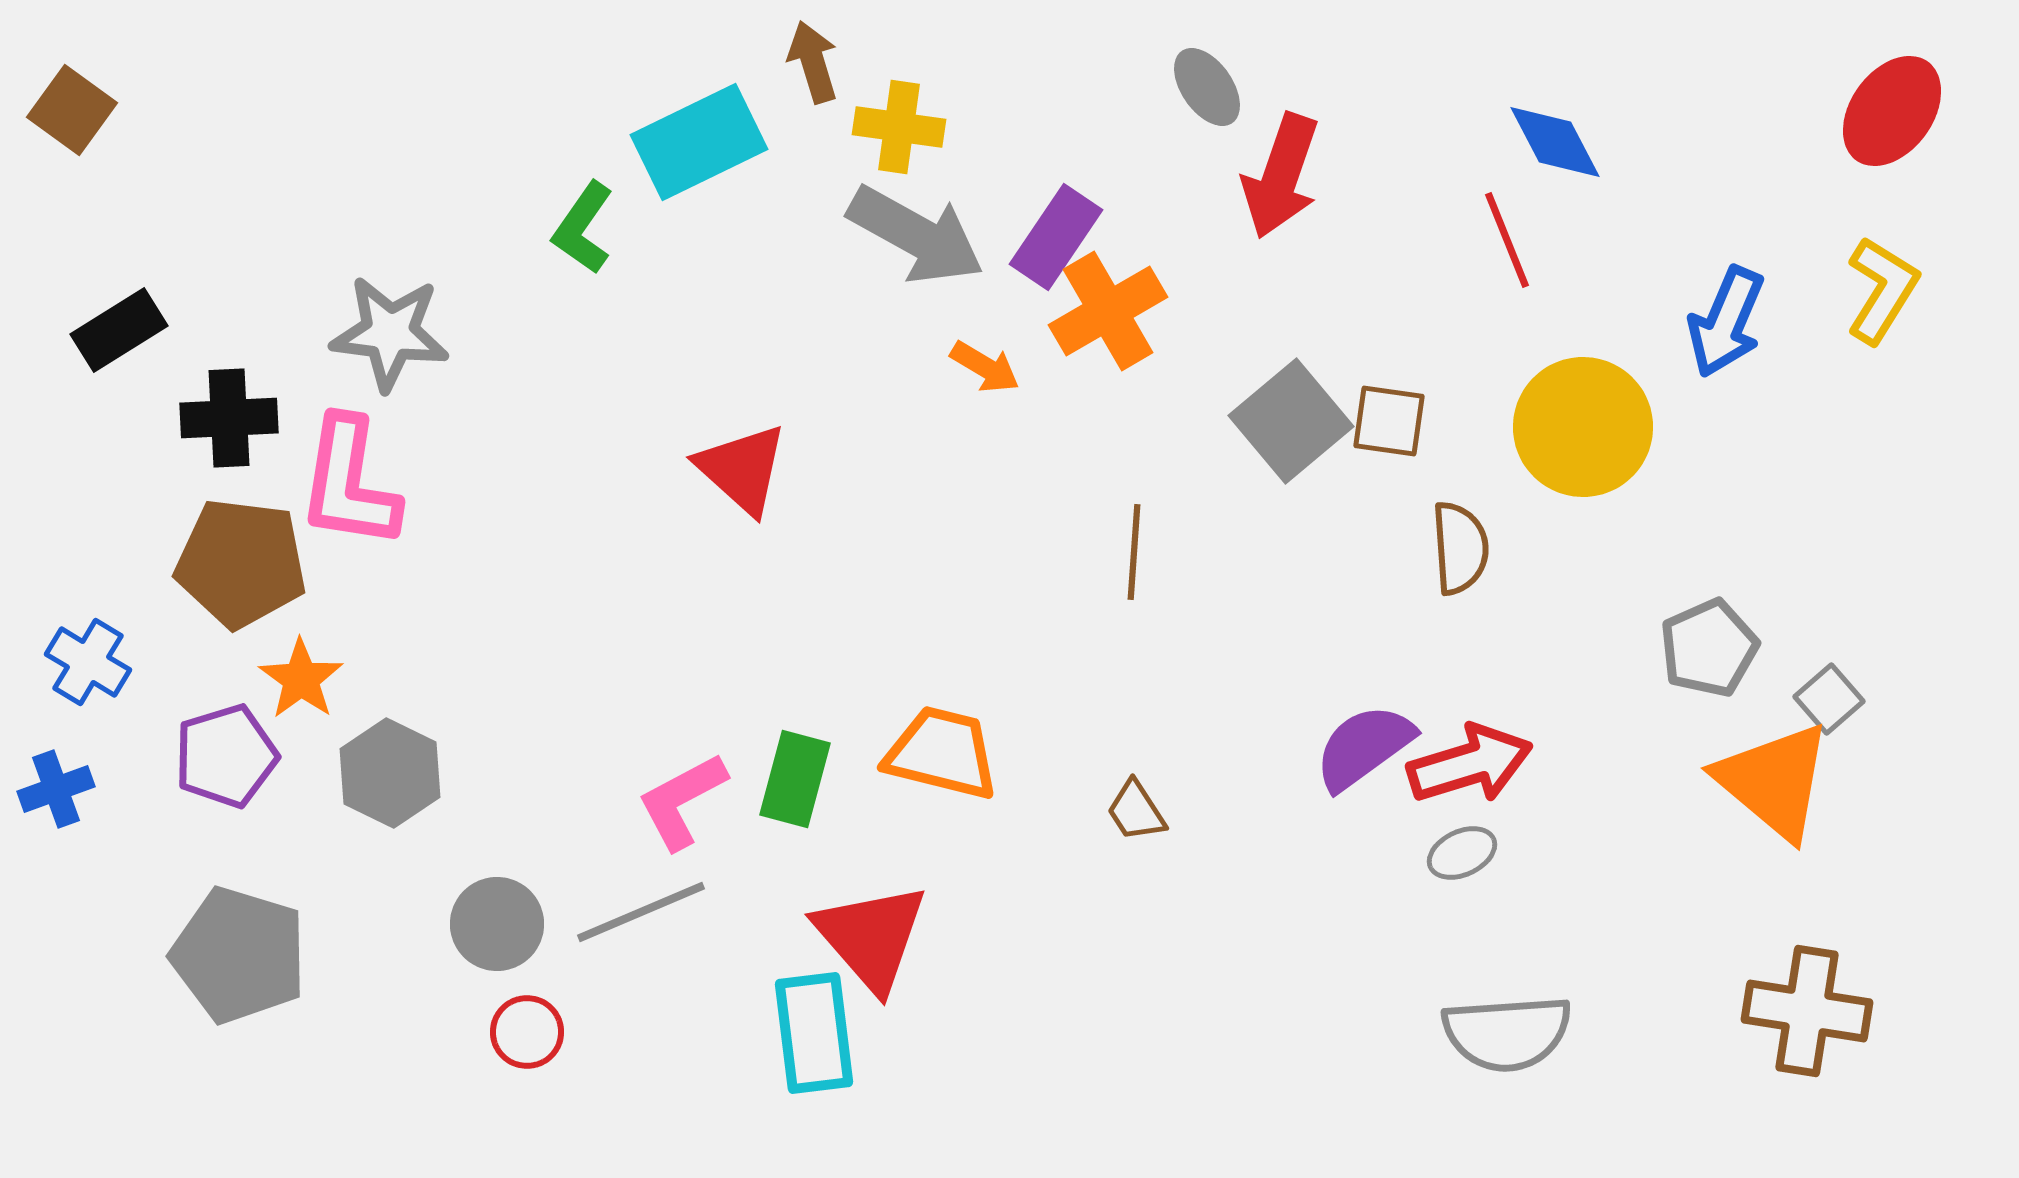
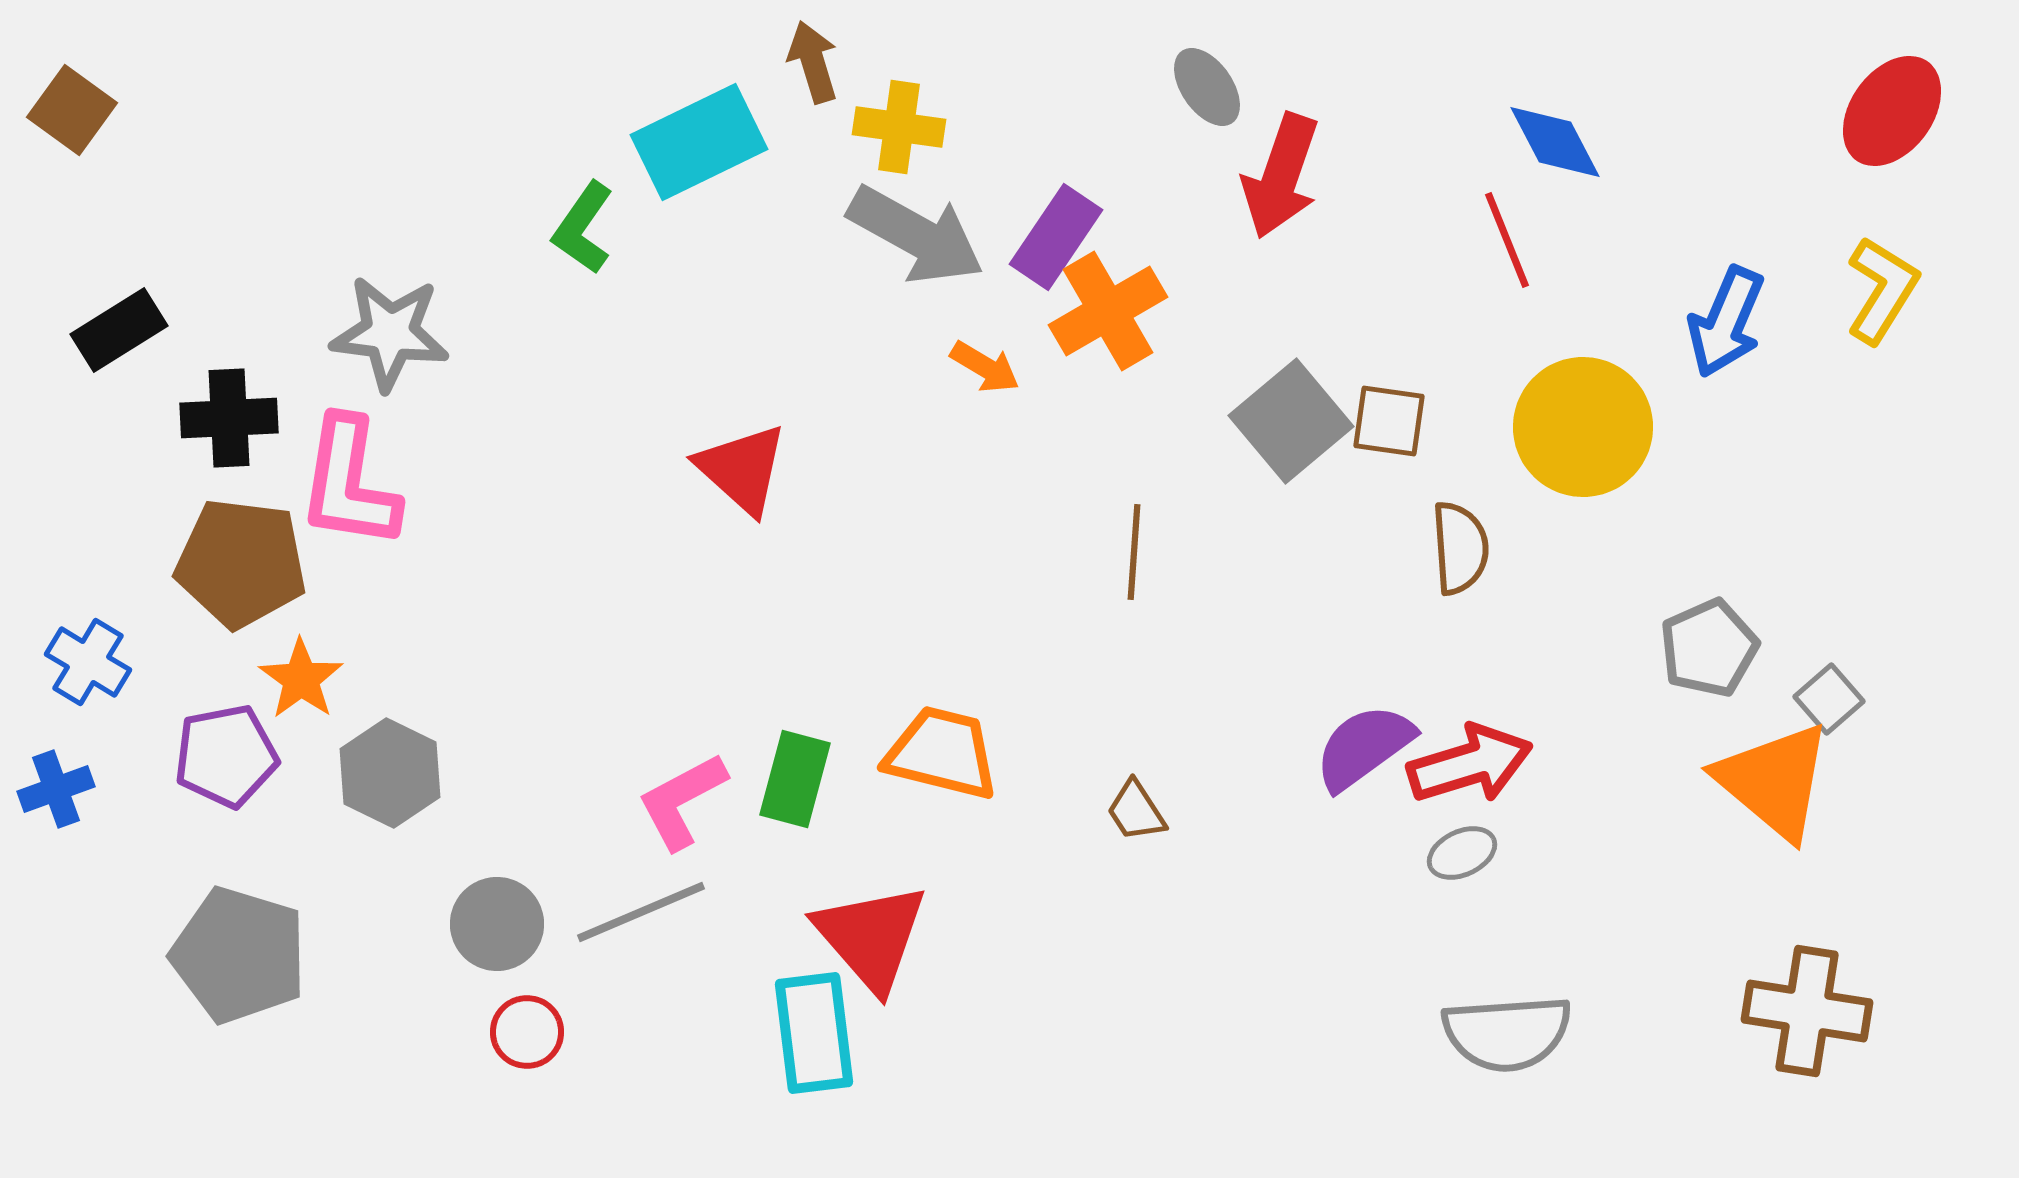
purple pentagon at (226, 756): rotated 6 degrees clockwise
